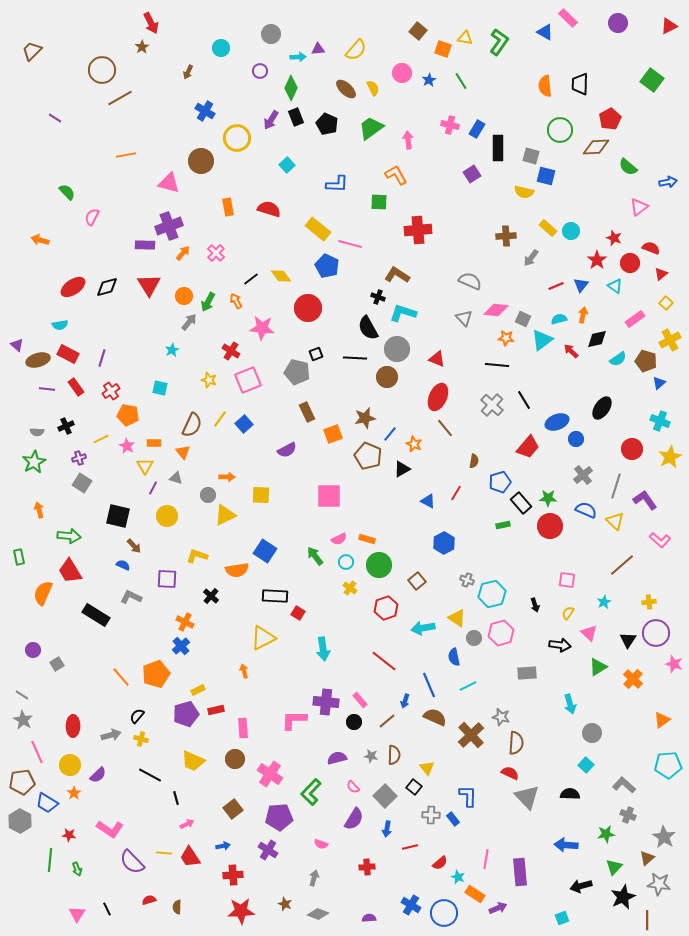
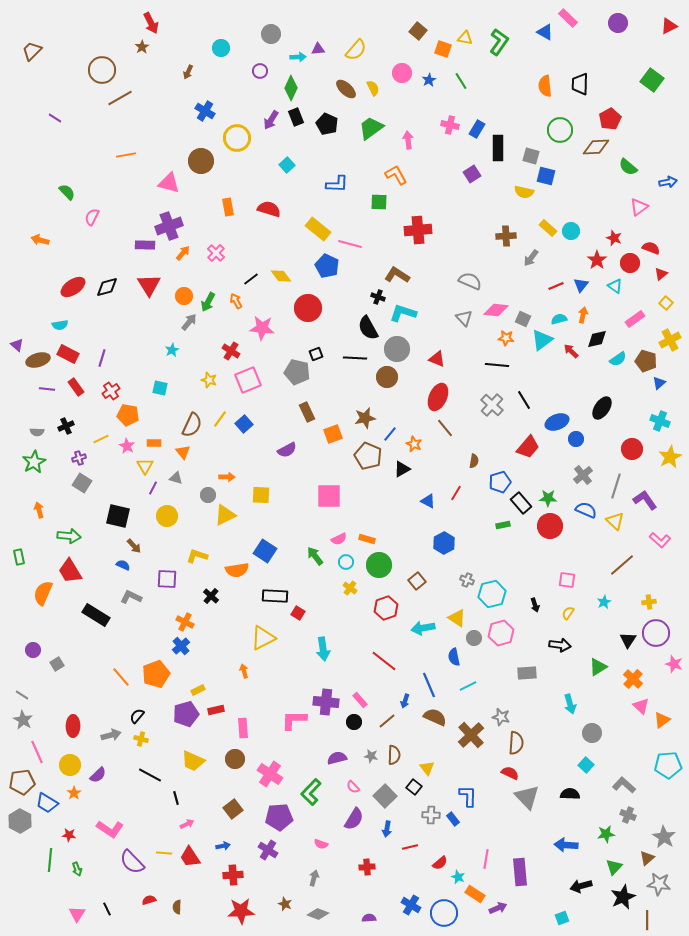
pink triangle at (589, 633): moved 52 px right, 73 px down
